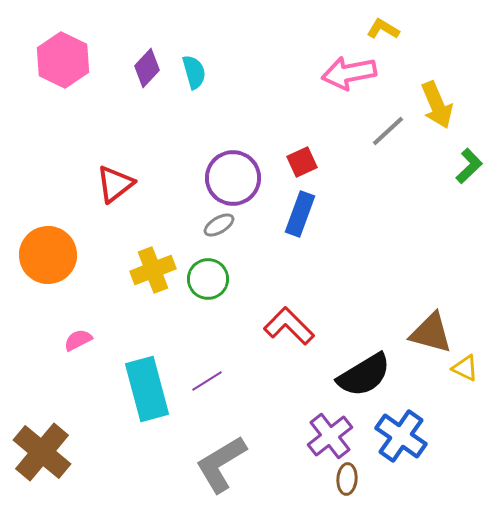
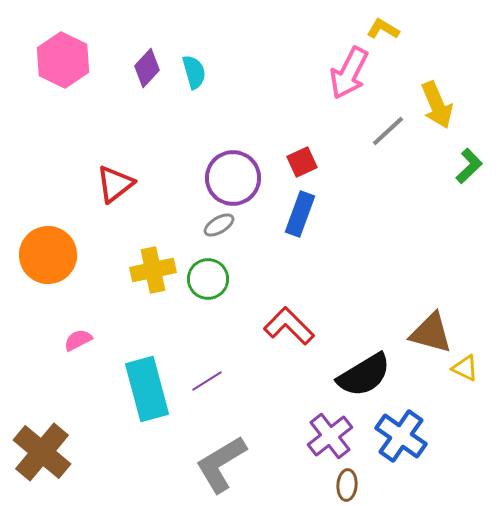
pink arrow: rotated 52 degrees counterclockwise
yellow cross: rotated 9 degrees clockwise
brown ellipse: moved 6 px down
